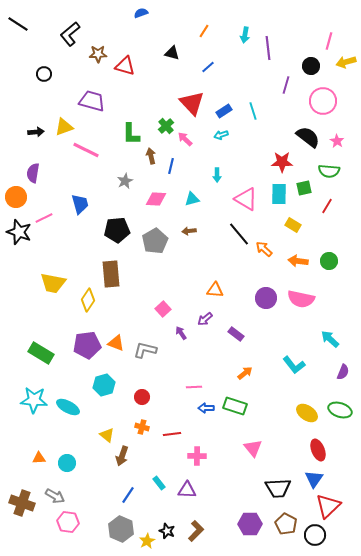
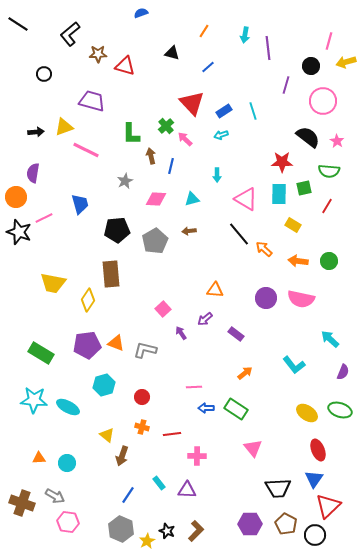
green rectangle at (235, 406): moved 1 px right, 3 px down; rotated 15 degrees clockwise
